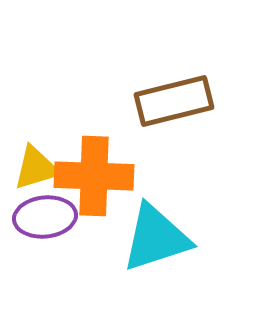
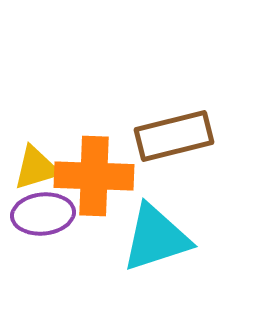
brown rectangle: moved 35 px down
purple ellipse: moved 2 px left, 3 px up
